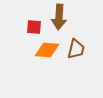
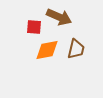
brown arrow: rotated 70 degrees counterclockwise
orange diamond: rotated 15 degrees counterclockwise
